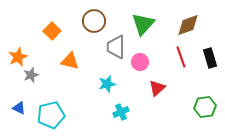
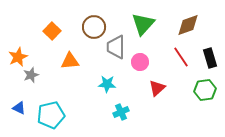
brown circle: moved 6 px down
red line: rotated 15 degrees counterclockwise
orange triangle: rotated 18 degrees counterclockwise
cyan star: rotated 18 degrees clockwise
green hexagon: moved 17 px up
